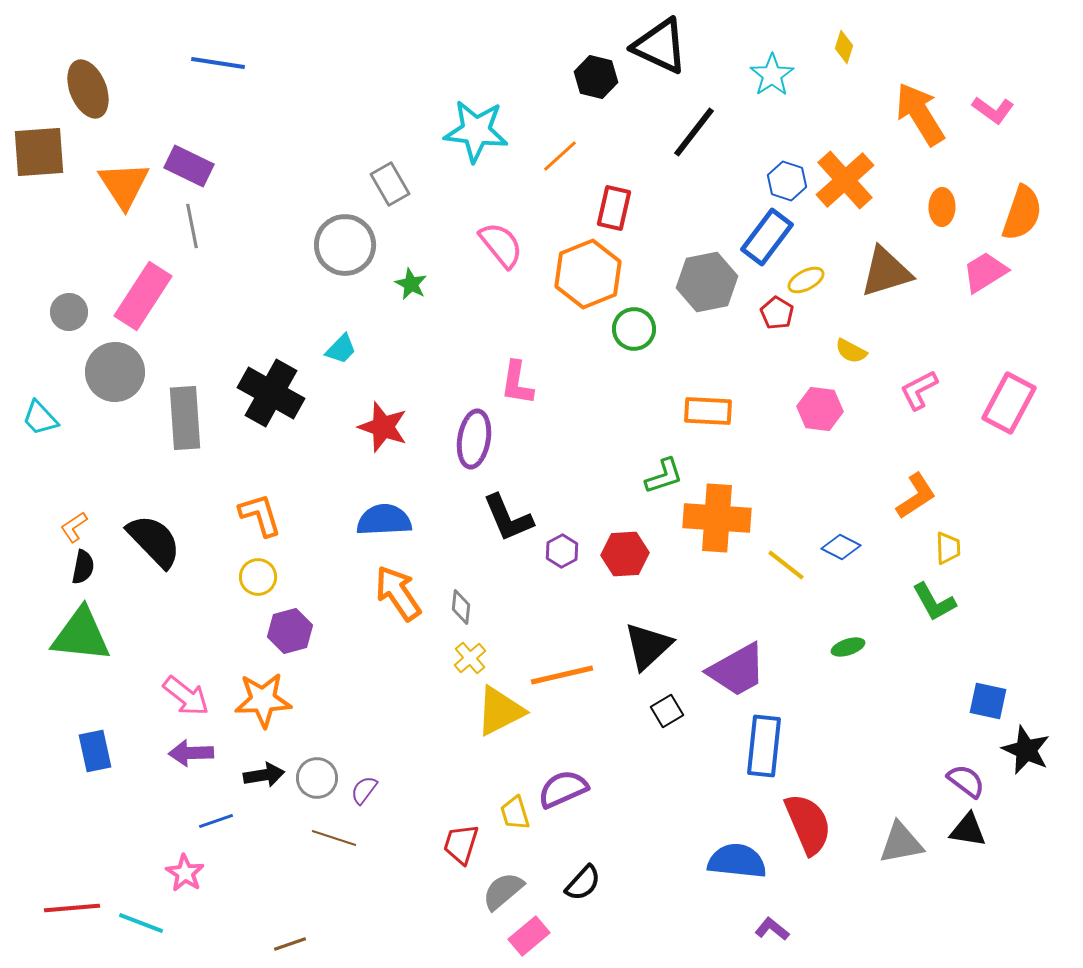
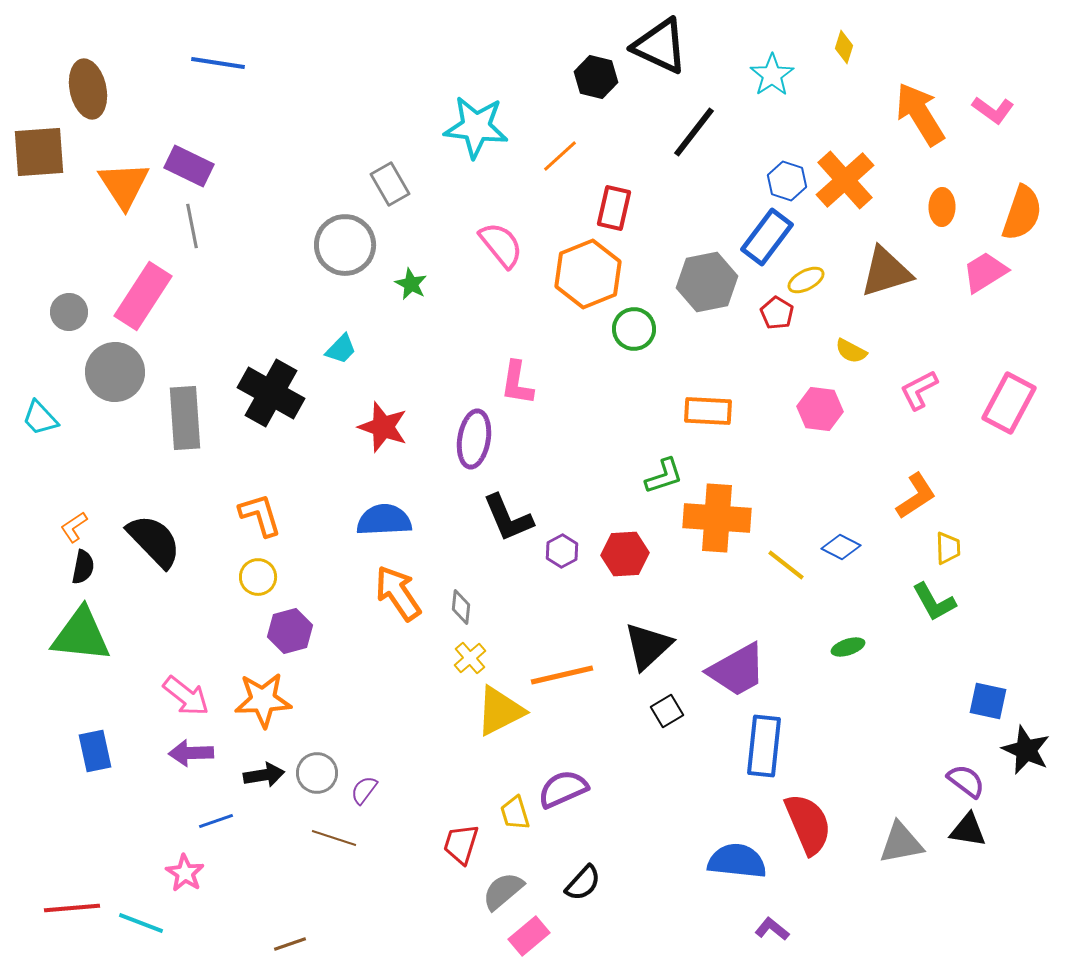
brown ellipse at (88, 89): rotated 10 degrees clockwise
cyan star at (476, 131): moved 4 px up
gray circle at (317, 778): moved 5 px up
